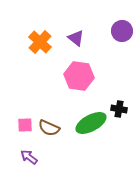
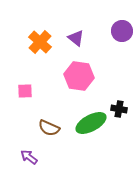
pink square: moved 34 px up
